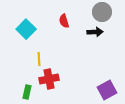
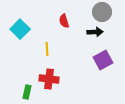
cyan square: moved 6 px left
yellow line: moved 8 px right, 10 px up
red cross: rotated 18 degrees clockwise
purple square: moved 4 px left, 30 px up
